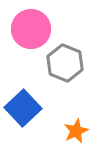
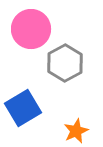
gray hexagon: rotated 9 degrees clockwise
blue square: rotated 12 degrees clockwise
